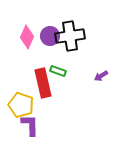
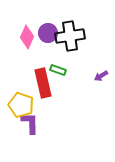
purple circle: moved 2 px left, 3 px up
green rectangle: moved 1 px up
purple L-shape: moved 2 px up
